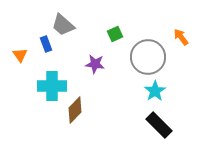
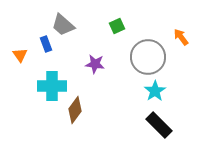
green square: moved 2 px right, 8 px up
brown diamond: rotated 8 degrees counterclockwise
